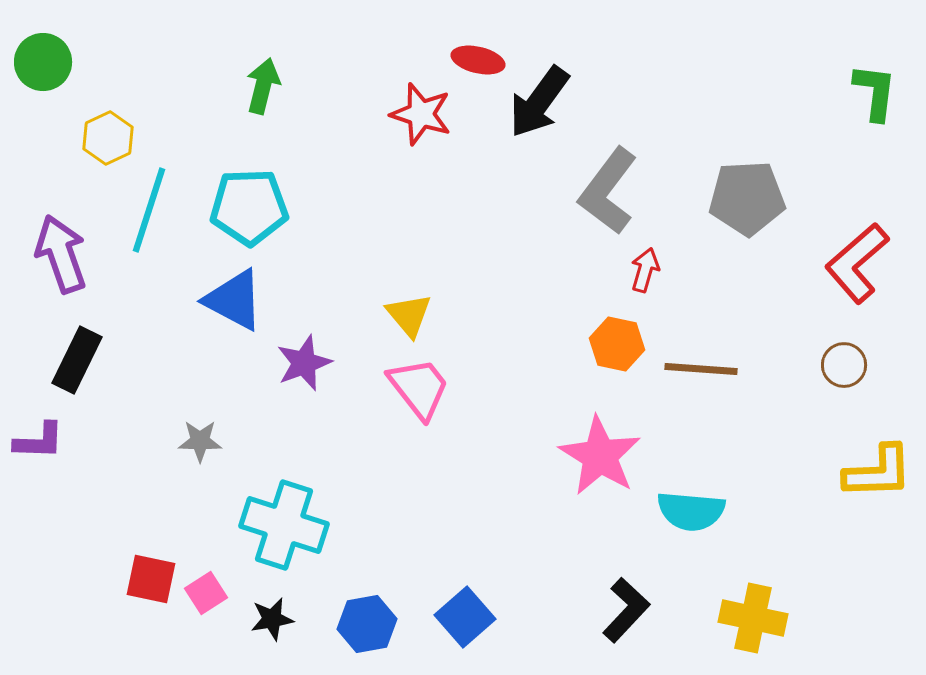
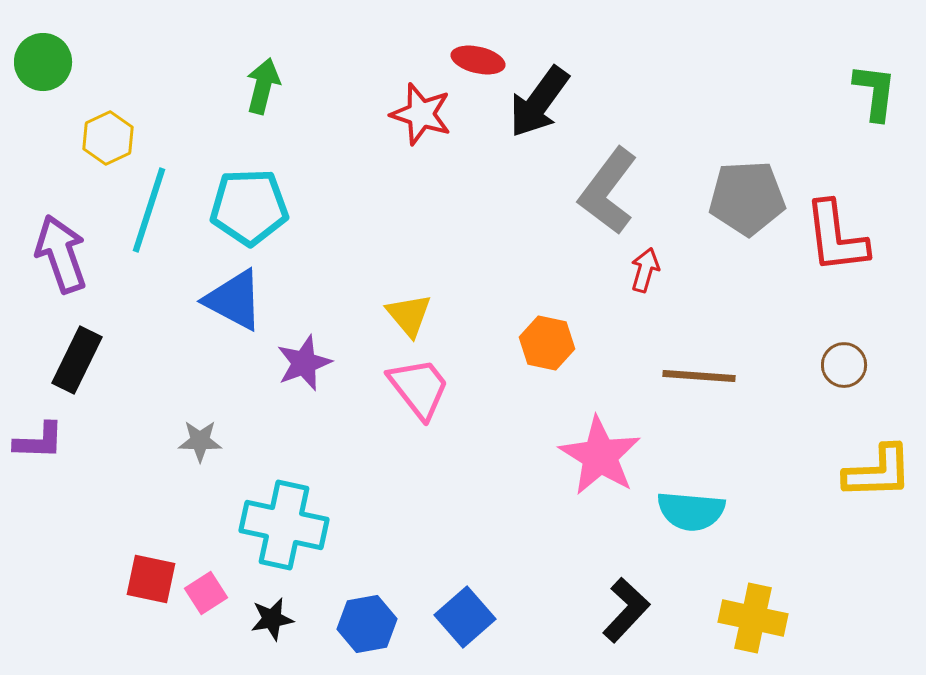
red L-shape: moved 21 px left, 26 px up; rotated 56 degrees counterclockwise
orange hexagon: moved 70 px left, 1 px up
brown line: moved 2 px left, 7 px down
cyan cross: rotated 6 degrees counterclockwise
